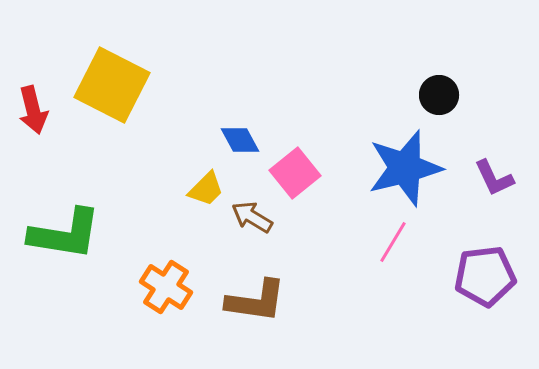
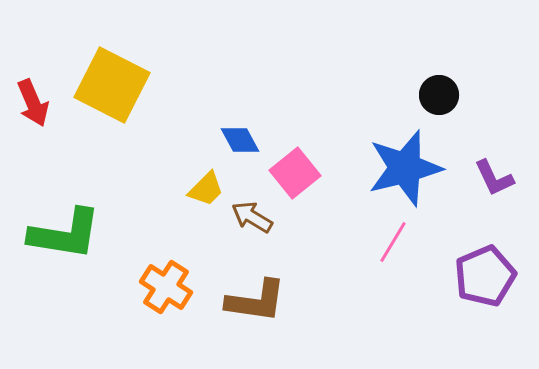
red arrow: moved 7 px up; rotated 9 degrees counterclockwise
purple pentagon: rotated 16 degrees counterclockwise
